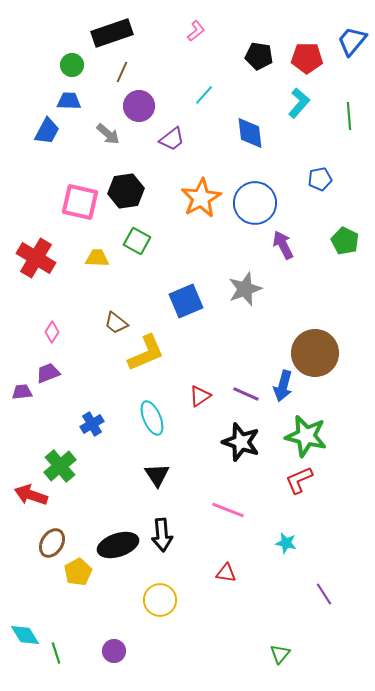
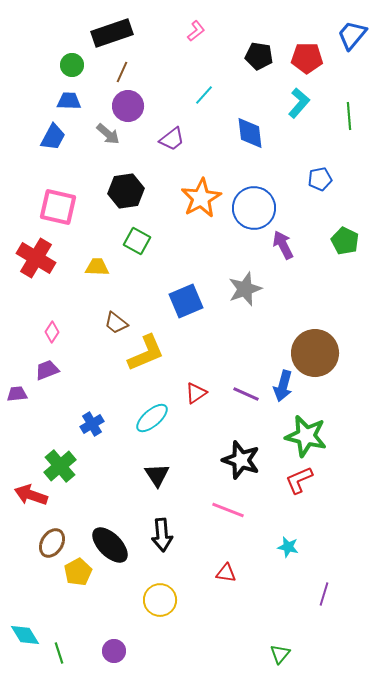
blue trapezoid at (352, 41): moved 6 px up
purple circle at (139, 106): moved 11 px left
blue trapezoid at (47, 131): moved 6 px right, 6 px down
pink square at (80, 202): moved 22 px left, 5 px down
blue circle at (255, 203): moved 1 px left, 5 px down
yellow trapezoid at (97, 258): moved 9 px down
purple trapezoid at (48, 373): moved 1 px left, 3 px up
purple trapezoid at (22, 392): moved 5 px left, 2 px down
red triangle at (200, 396): moved 4 px left, 3 px up
cyan ellipse at (152, 418): rotated 72 degrees clockwise
black star at (241, 442): moved 18 px down
cyan star at (286, 543): moved 2 px right, 4 px down
black ellipse at (118, 545): moved 8 px left; rotated 63 degrees clockwise
purple line at (324, 594): rotated 50 degrees clockwise
green line at (56, 653): moved 3 px right
